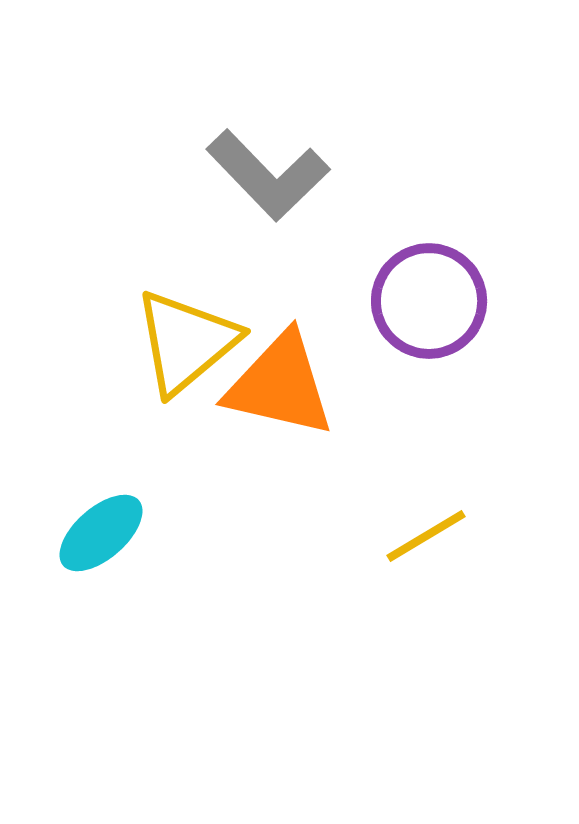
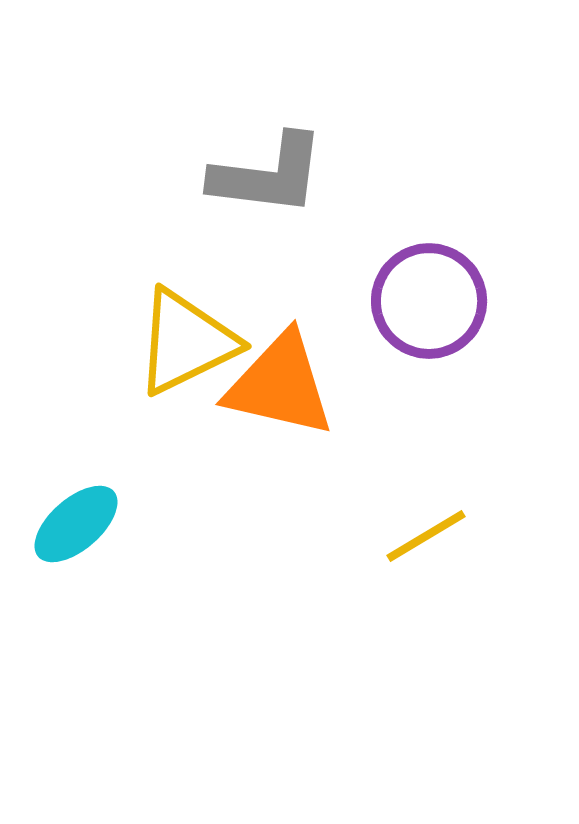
gray L-shape: rotated 39 degrees counterclockwise
yellow triangle: rotated 14 degrees clockwise
cyan ellipse: moved 25 px left, 9 px up
